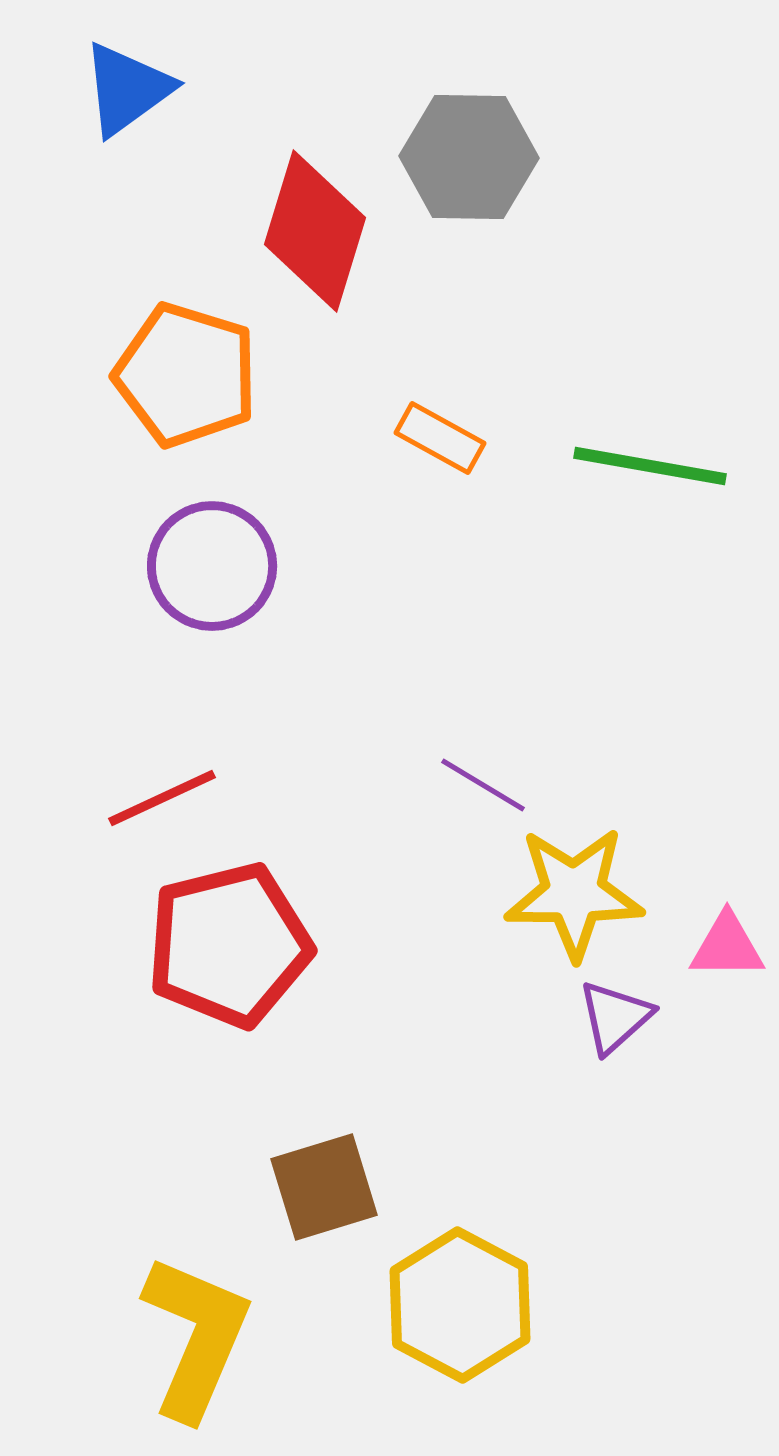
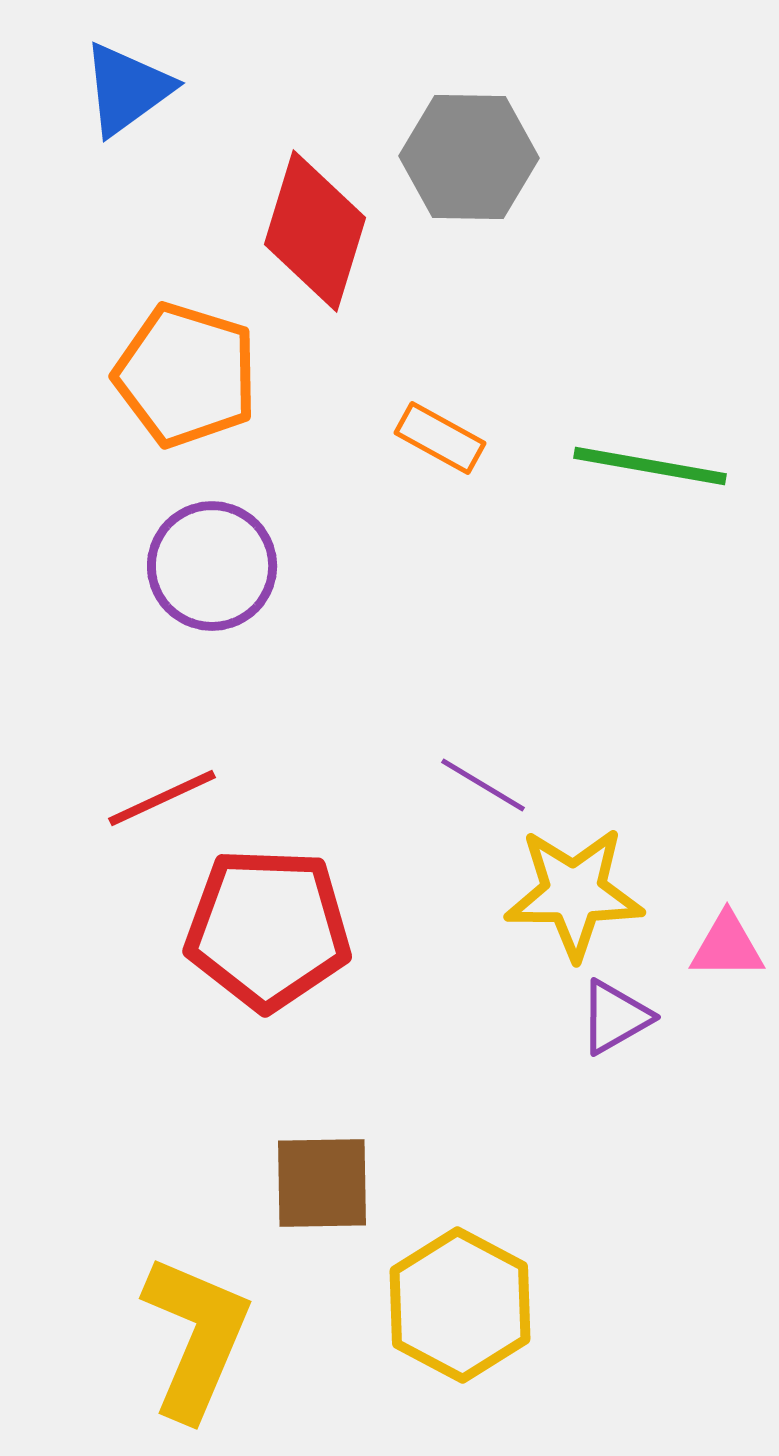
red pentagon: moved 39 px right, 16 px up; rotated 16 degrees clockwise
purple triangle: rotated 12 degrees clockwise
brown square: moved 2 px left, 4 px up; rotated 16 degrees clockwise
